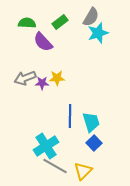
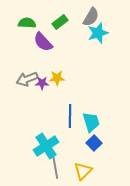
gray arrow: moved 2 px right, 1 px down
gray line: rotated 50 degrees clockwise
